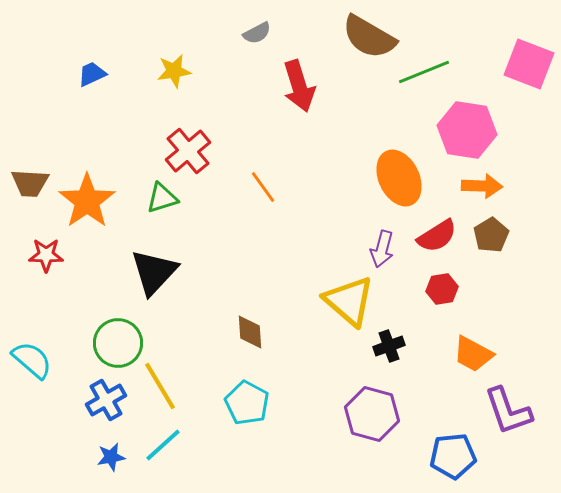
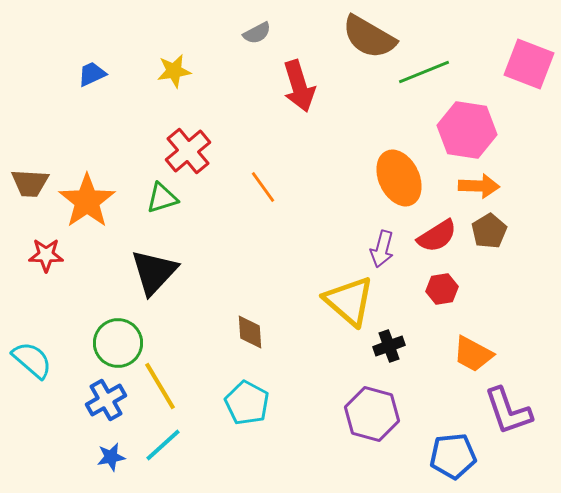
orange arrow: moved 3 px left
brown pentagon: moved 2 px left, 4 px up
